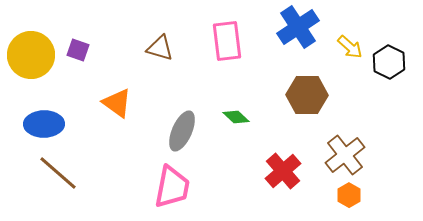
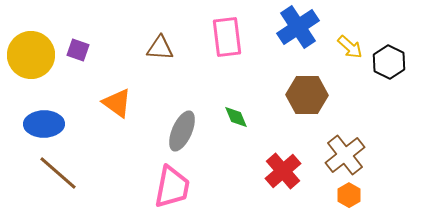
pink rectangle: moved 4 px up
brown triangle: rotated 12 degrees counterclockwise
green diamond: rotated 24 degrees clockwise
